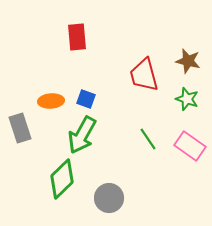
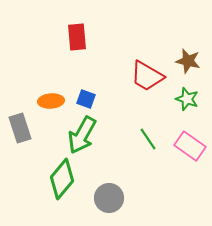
red trapezoid: moved 3 px right, 1 px down; rotated 45 degrees counterclockwise
green diamond: rotated 6 degrees counterclockwise
